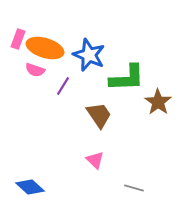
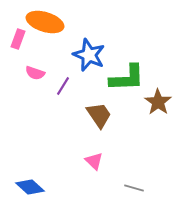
orange ellipse: moved 26 px up
pink semicircle: moved 3 px down
pink triangle: moved 1 px left, 1 px down
